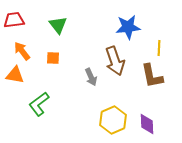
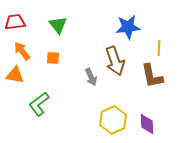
red trapezoid: moved 1 px right, 2 px down
